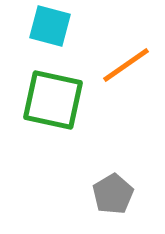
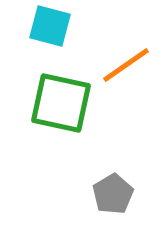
green square: moved 8 px right, 3 px down
